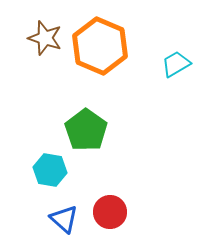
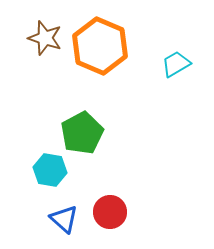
green pentagon: moved 4 px left, 3 px down; rotated 9 degrees clockwise
